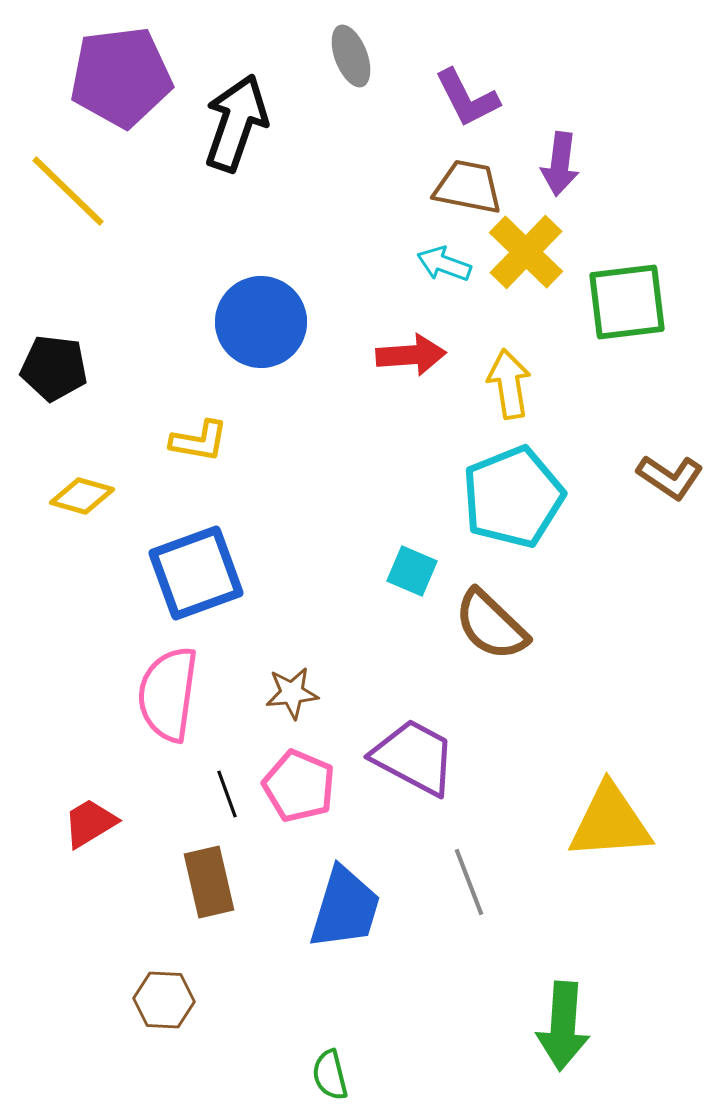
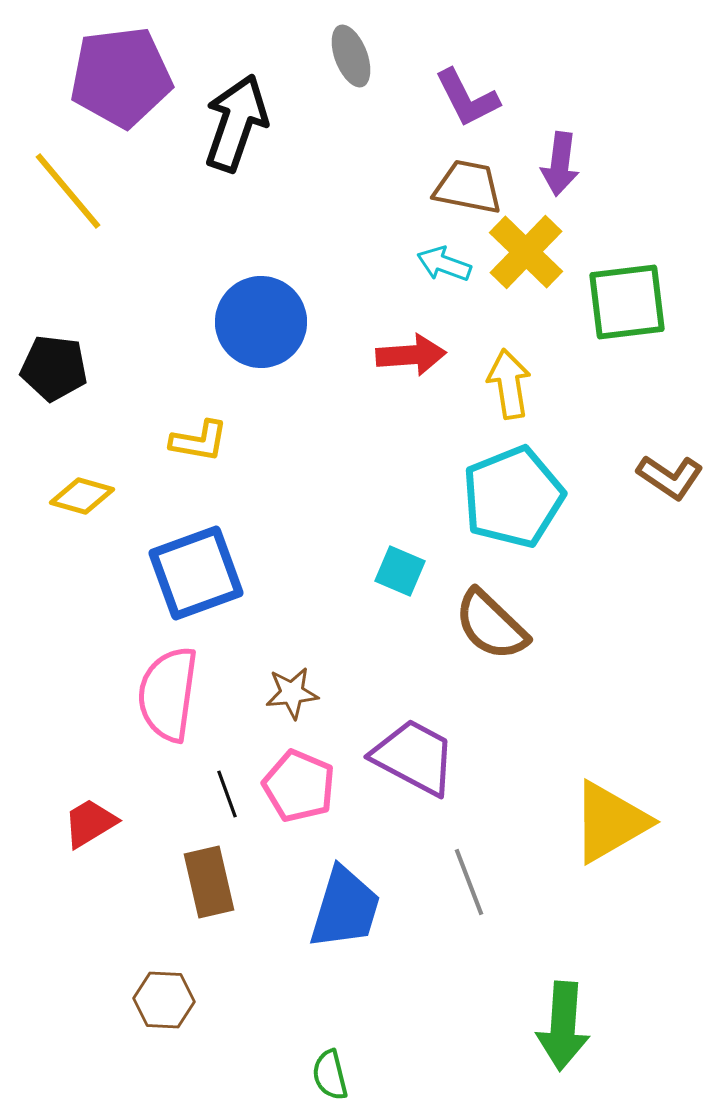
yellow line: rotated 6 degrees clockwise
cyan square: moved 12 px left
yellow triangle: rotated 26 degrees counterclockwise
